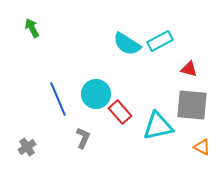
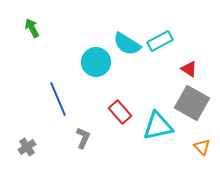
red triangle: rotated 18 degrees clockwise
cyan circle: moved 32 px up
gray square: moved 2 px up; rotated 24 degrees clockwise
orange triangle: rotated 18 degrees clockwise
